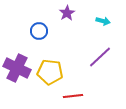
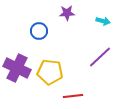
purple star: rotated 28 degrees clockwise
